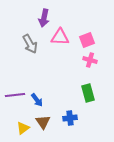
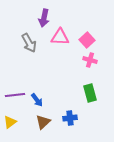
pink square: rotated 21 degrees counterclockwise
gray arrow: moved 1 px left, 1 px up
green rectangle: moved 2 px right
brown triangle: rotated 21 degrees clockwise
yellow triangle: moved 13 px left, 6 px up
